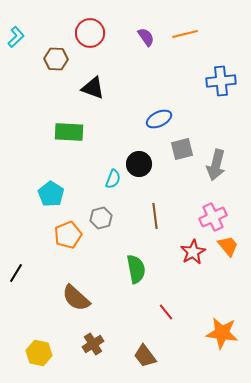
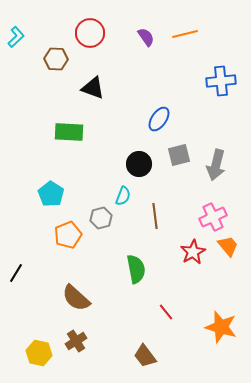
blue ellipse: rotated 30 degrees counterclockwise
gray square: moved 3 px left, 6 px down
cyan semicircle: moved 10 px right, 17 px down
orange star: moved 1 px left, 6 px up; rotated 8 degrees clockwise
brown cross: moved 17 px left, 3 px up
